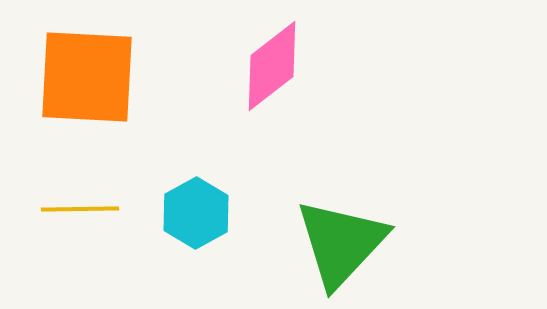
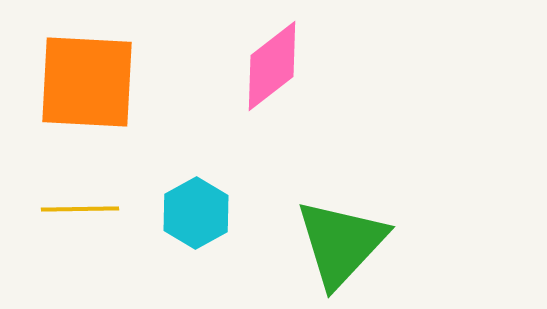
orange square: moved 5 px down
